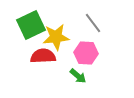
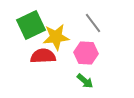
green arrow: moved 7 px right, 5 px down
